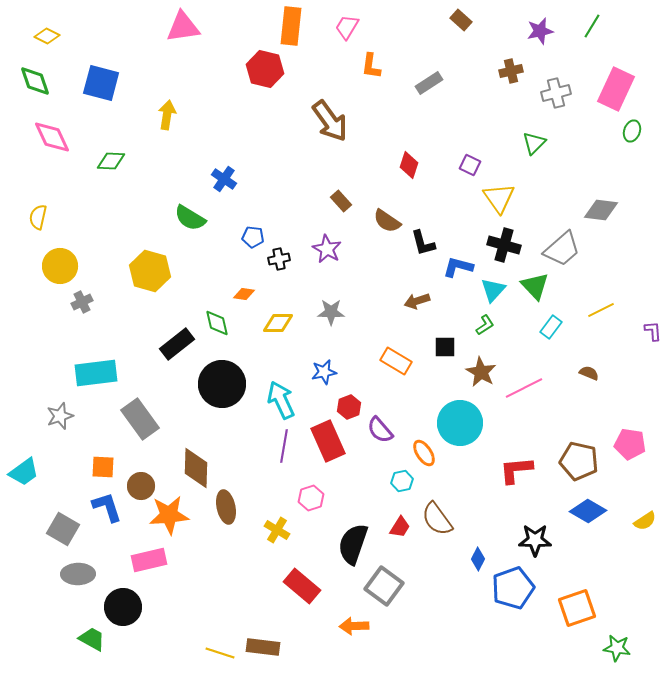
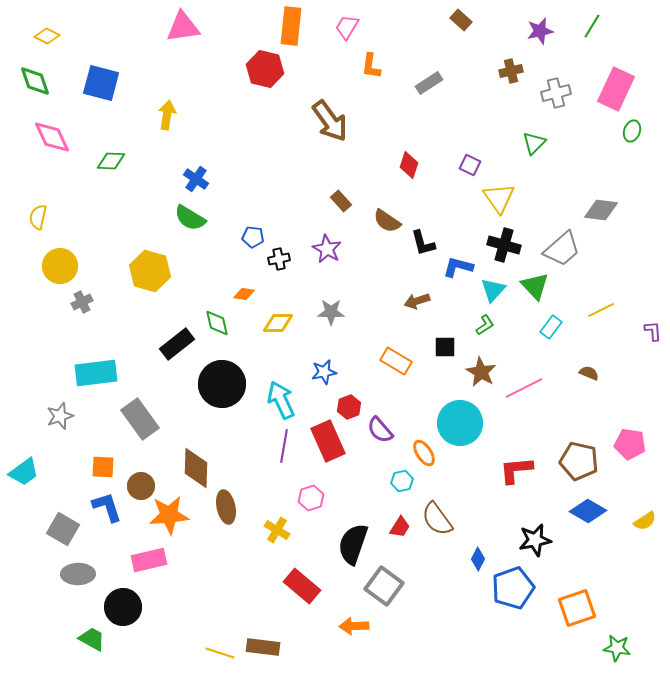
blue cross at (224, 179): moved 28 px left
black star at (535, 540): rotated 12 degrees counterclockwise
